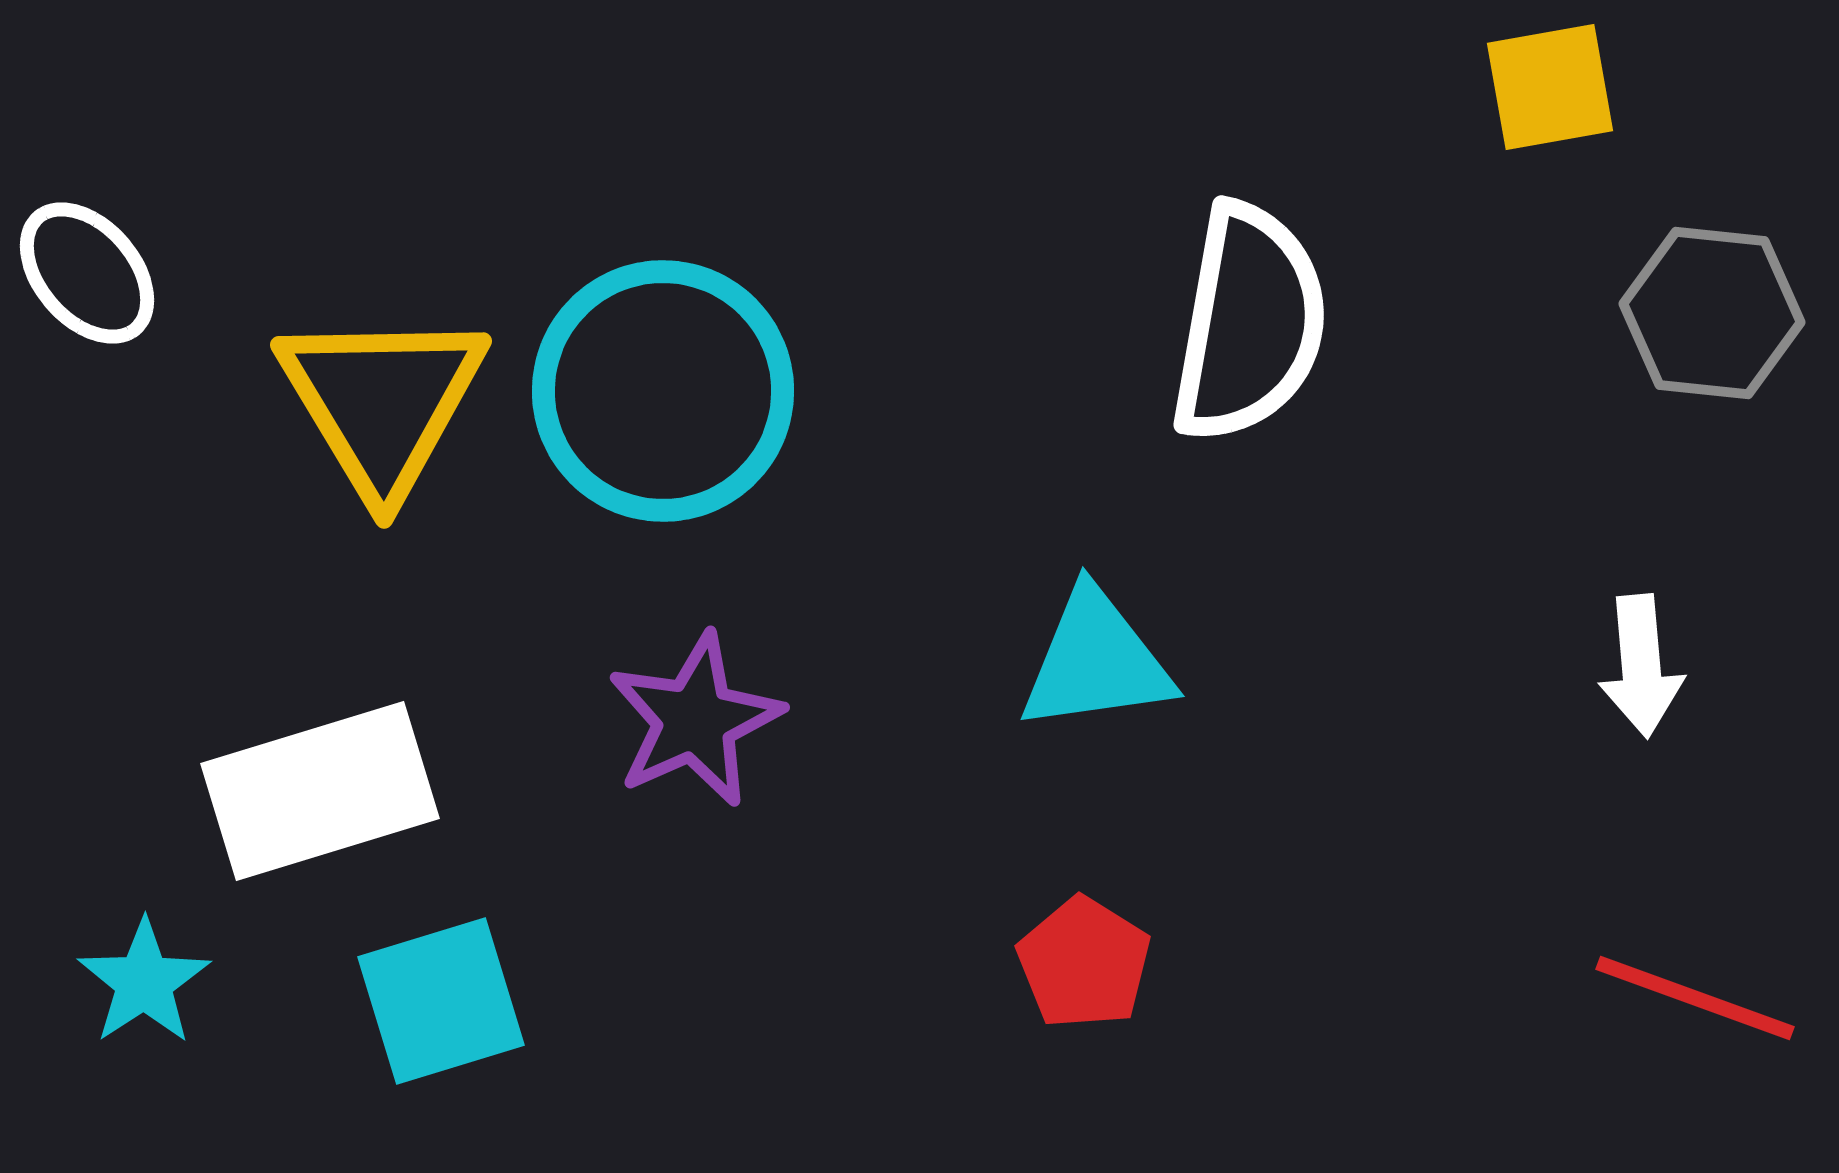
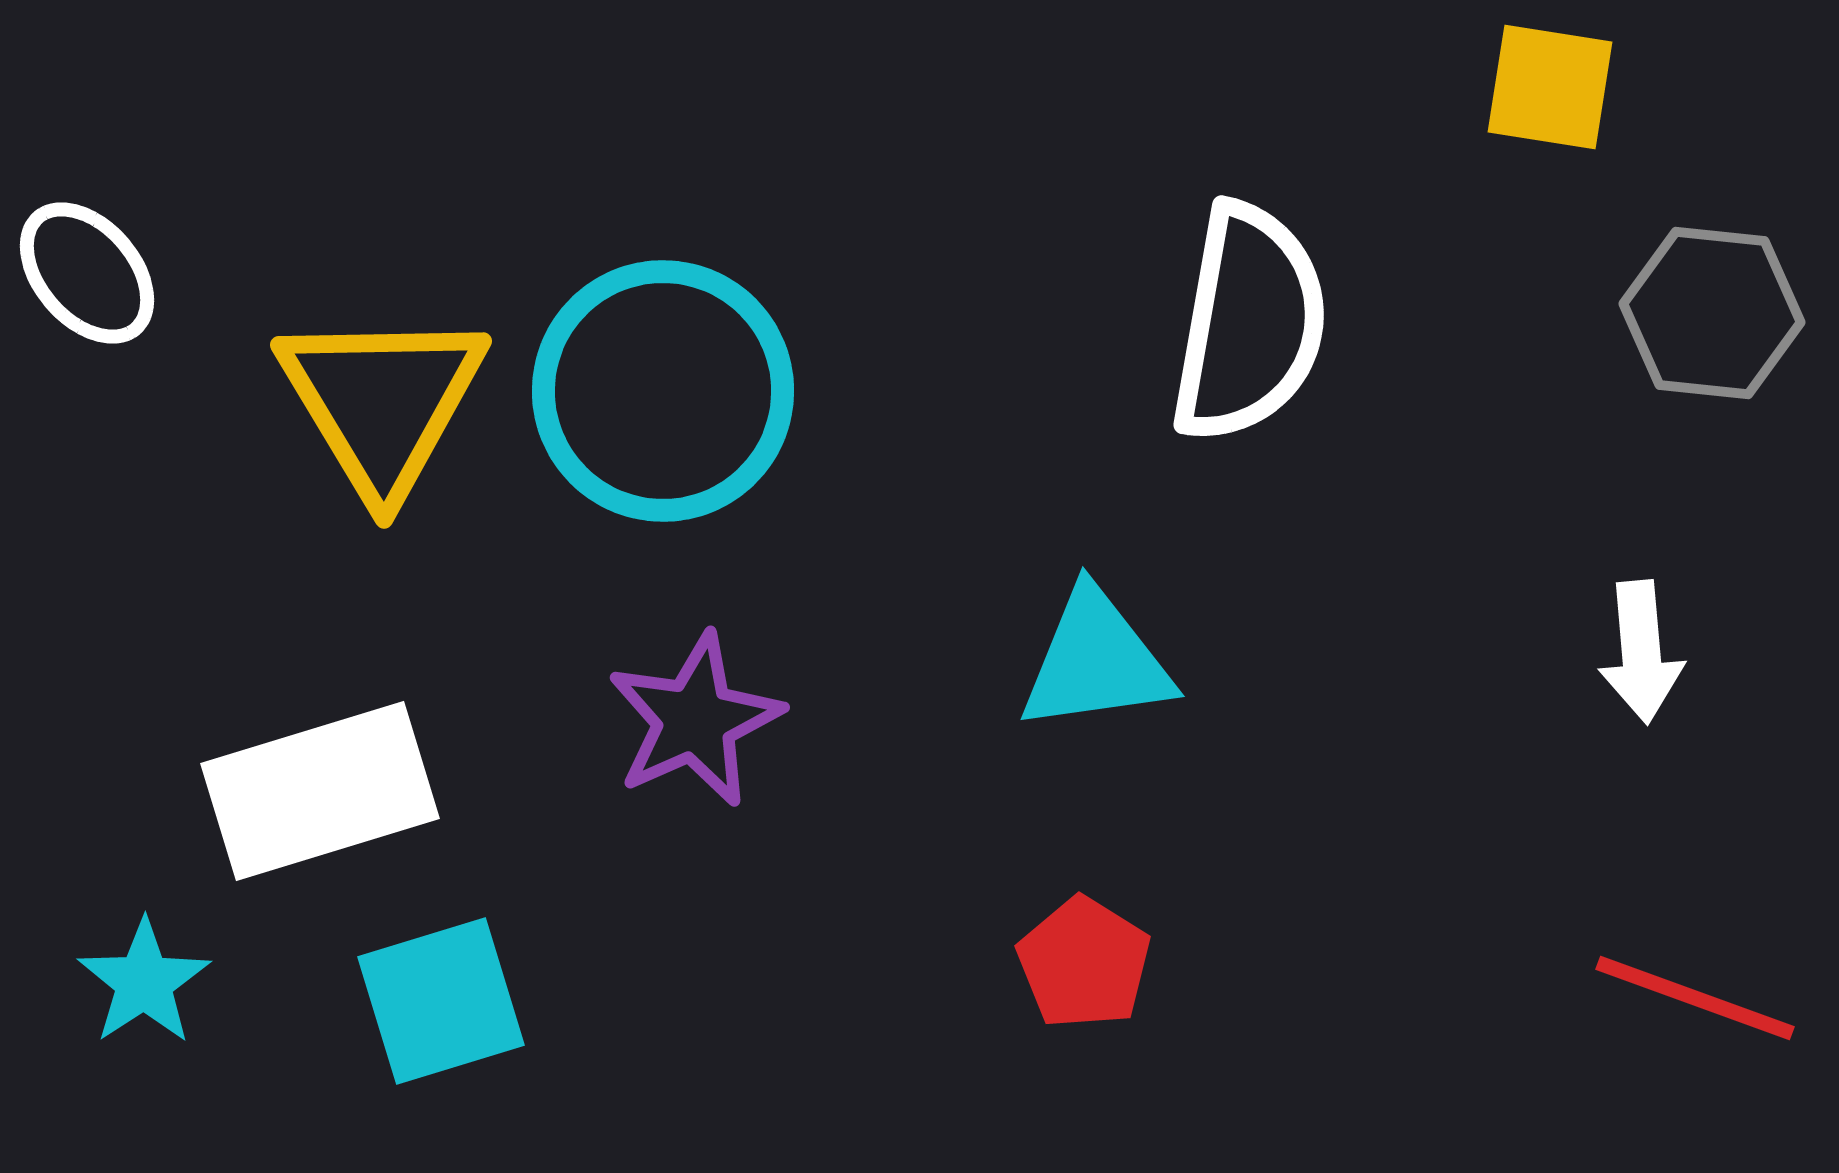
yellow square: rotated 19 degrees clockwise
white arrow: moved 14 px up
